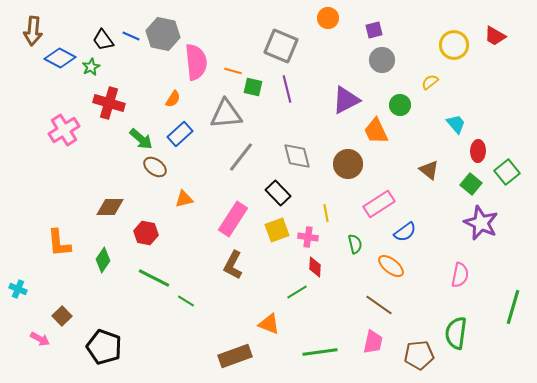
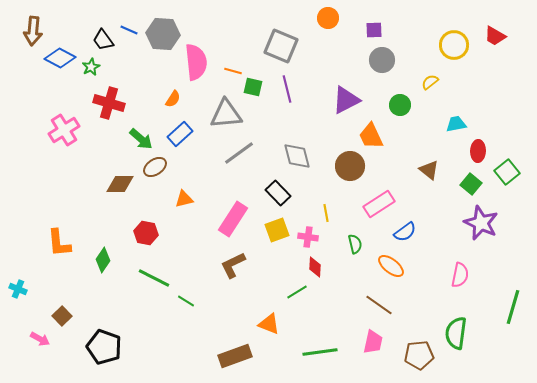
purple square at (374, 30): rotated 12 degrees clockwise
gray hexagon at (163, 34): rotated 8 degrees counterclockwise
blue line at (131, 36): moved 2 px left, 6 px up
cyan trapezoid at (456, 124): rotated 60 degrees counterclockwise
orange trapezoid at (376, 131): moved 5 px left, 5 px down
gray line at (241, 157): moved 2 px left, 4 px up; rotated 16 degrees clockwise
brown circle at (348, 164): moved 2 px right, 2 px down
brown ellipse at (155, 167): rotated 70 degrees counterclockwise
brown diamond at (110, 207): moved 10 px right, 23 px up
brown L-shape at (233, 265): rotated 36 degrees clockwise
